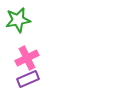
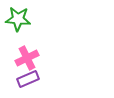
green star: moved 1 px up; rotated 15 degrees clockwise
